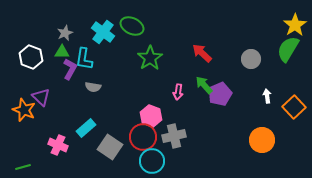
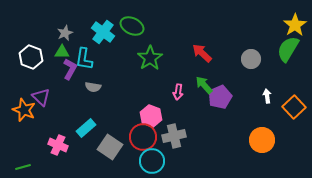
purple pentagon: moved 3 px down
